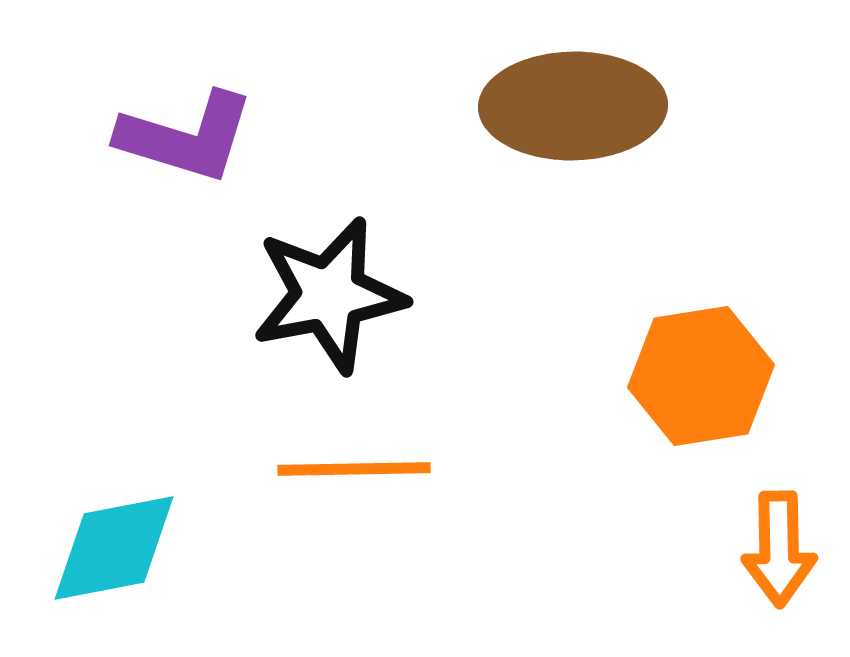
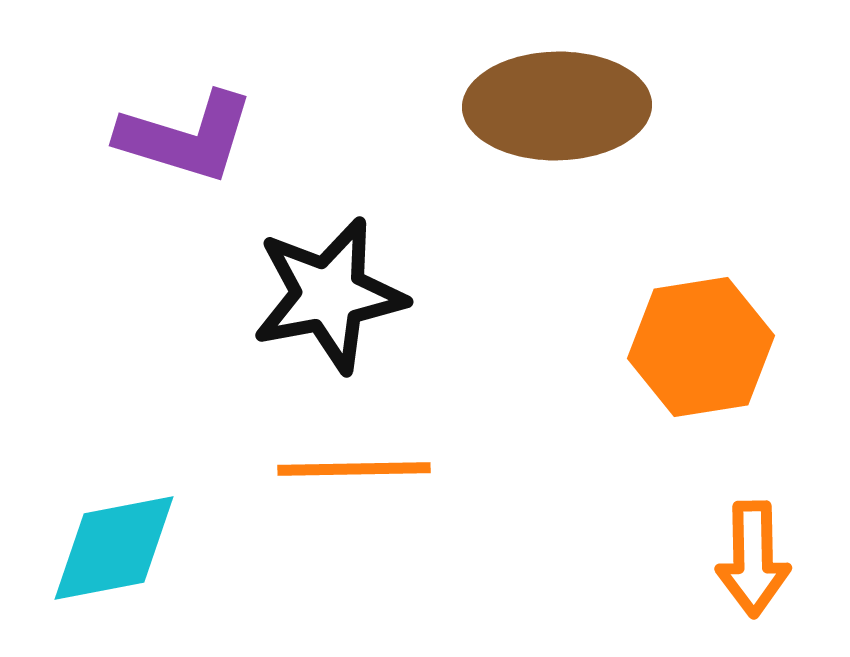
brown ellipse: moved 16 px left
orange hexagon: moved 29 px up
orange arrow: moved 26 px left, 10 px down
